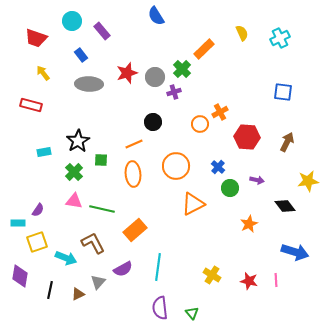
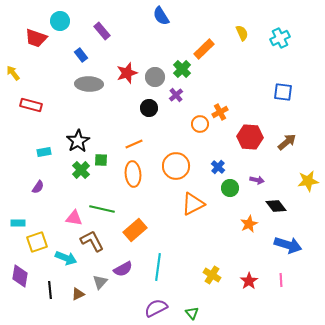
blue semicircle at (156, 16): moved 5 px right
cyan circle at (72, 21): moved 12 px left
yellow arrow at (43, 73): moved 30 px left
purple cross at (174, 92): moved 2 px right, 3 px down; rotated 24 degrees counterclockwise
black circle at (153, 122): moved 4 px left, 14 px up
red hexagon at (247, 137): moved 3 px right
brown arrow at (287, 142): rotated 24 degrees clockwise
green cross at (74, 172): moved 7 px right, 2 px up
pink triangle at (74, 201): moved 17 px down
black diamond at (285, 206): moved 9 px left
purple semicircle at (38, 210): moved 23 px up
brown L-shape at (93, 243): moved 1 px left, 2 px up
blue arrow at (295, 252): moved 7 px left, 7 px up
pink line at (276, 280): moved 5 px right
red star at (249, 281): rotated 24 degrees clockwise
gray triangle at (98, 282): moved 2 px right
black line at (50, 290): rotated 18 degrees counterclockwise
purple semicircle at (160, 308): moved 4 px left; rotated 70 degrees clockwise
